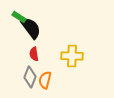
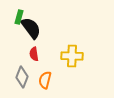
green rectangle: rotated 72 degrees clockwise
gray diamond: moved 8 px left
